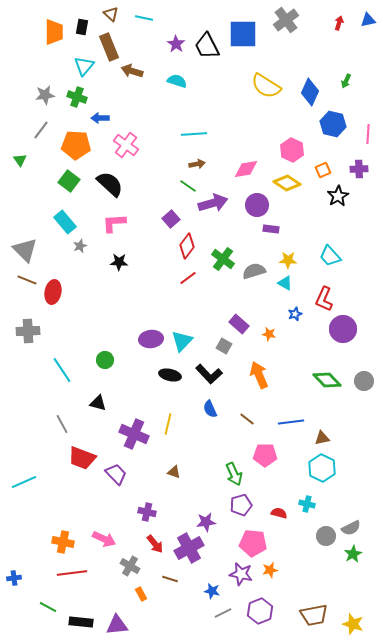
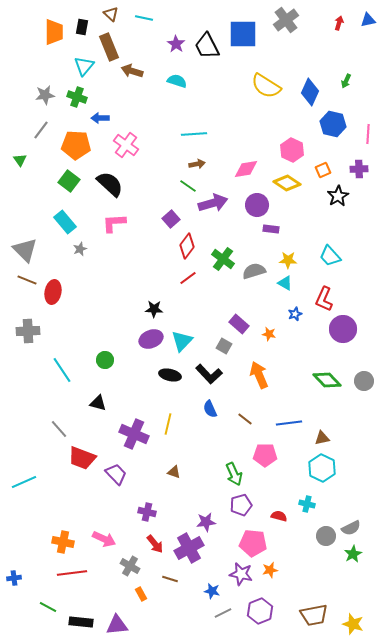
gray star at (80, 246): moved 3 px down
black star at (119, 262): moved 35 px right, 47 px down
purple ellipse at (151, 339): rotated 15 degrees counterclockwise
brown line at (247, 419): moved 2 px left
blue line at (291, 422): moved 2 px left, 1 px down
gray line at (62, 424): moved 3 px left, 5 px down; rotated 12 degrees counterclockwise
red semicircle at (279, 513): moved 3 px down
